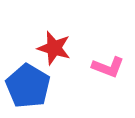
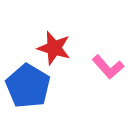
pink L-shape: rotated 28 degrees clockwise
